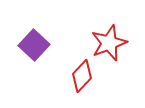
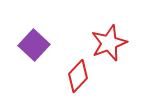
red diamond: moved 4 px left
